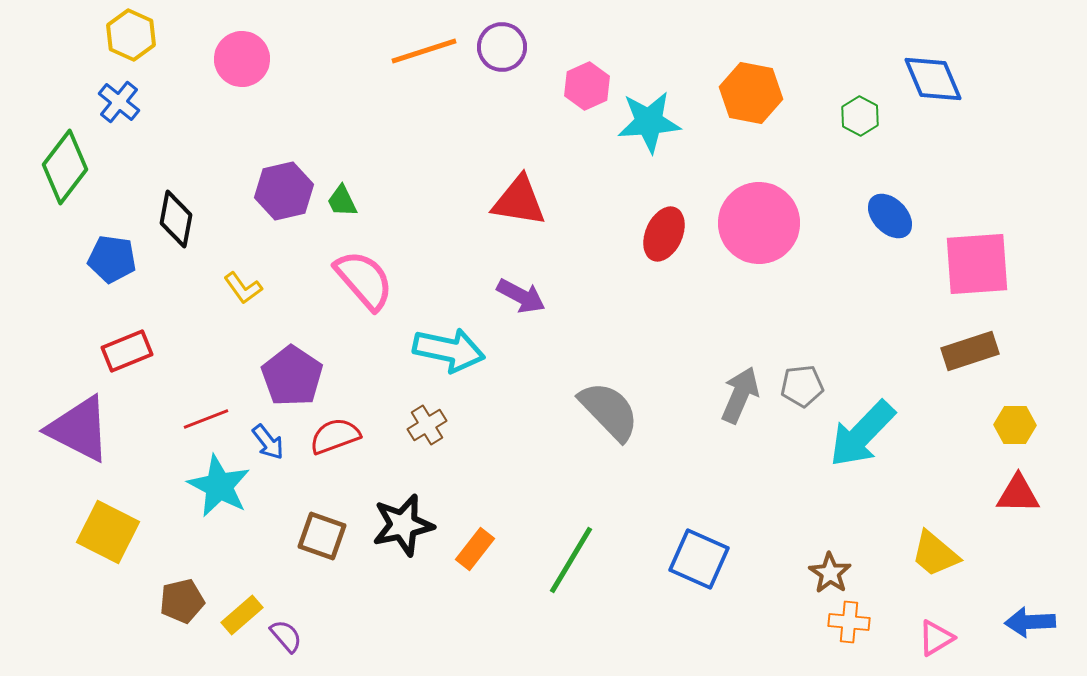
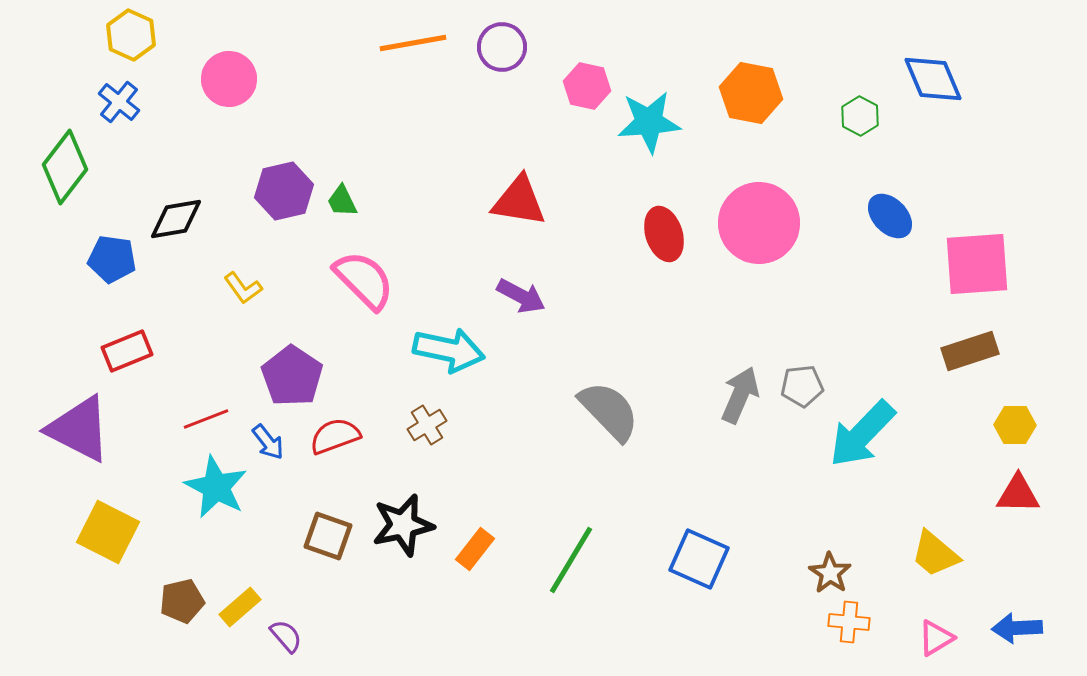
orange line at (424, 51): moved 11 px left, 8 px up; rotated 8 degrees clockwise
pink circle at (242, 59): moved 13 px left, 20 px down
pink hexagon at (587, 86): rotated 24 degrees counterclockwise
black diamond at (176, 219): rotated 70 degrees clockwise
red ellipse at (664, 234): rotated 42 degrees counterclockwise
pink semicircle at (364, 280): rotated 4 degrees counterclockwise
cyan star at (219, 486): moved 3 px left, 1 px down
brown square at (322, 536): moved 6 px right
yellow rectangle at (242, 615): moved 2 px left, 8 px up
blue arrow at (1030, 622): moved 13 px left, 6 px down
